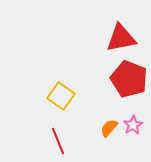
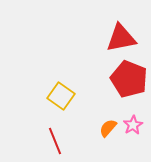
orange semicircle: moved 1 px left
red line: moved 3 px left
